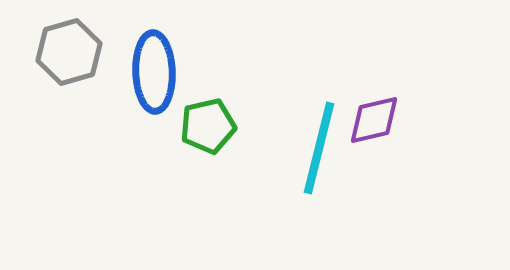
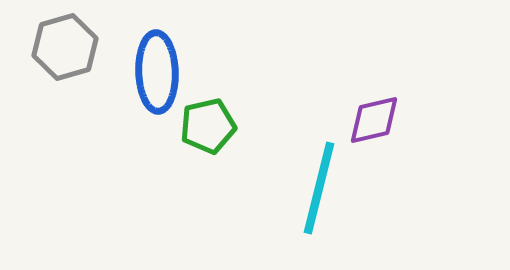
gray hexagon: moved 4 px left, 5 px up
blue ellipse: moved 3 px right
cyan line: moved 40 px down
